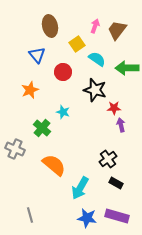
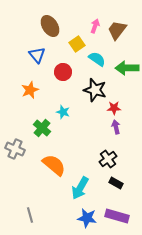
brown ellipse: rotated 20 degrees counterclockwise
purple arrow: moved 5 px left, 2 px down
